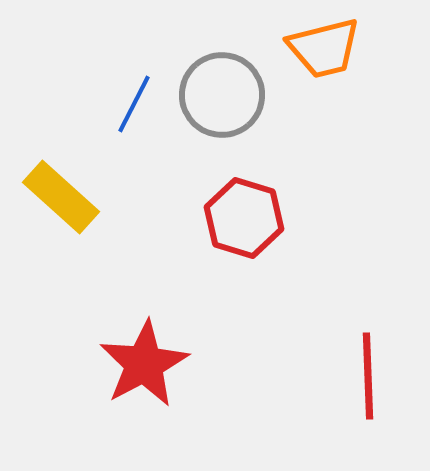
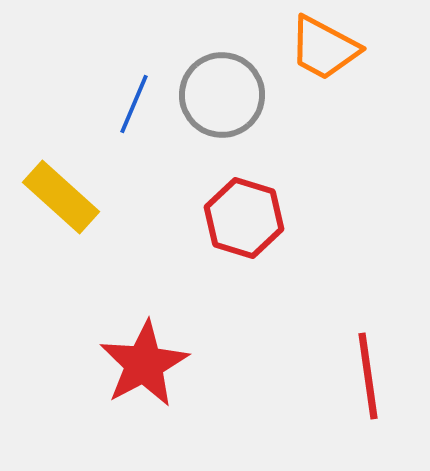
orange trapezoid: rotated 42 degrees clockwise
blue line: rotated 4 degrees counterclockwise
red line: rotated 6 degrees counterclockwise
